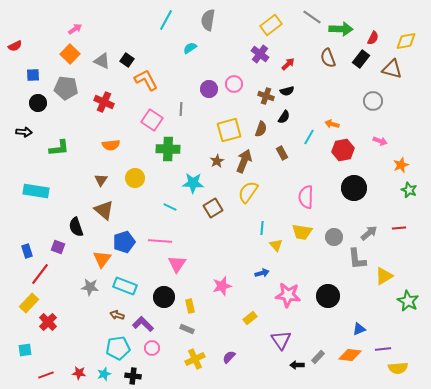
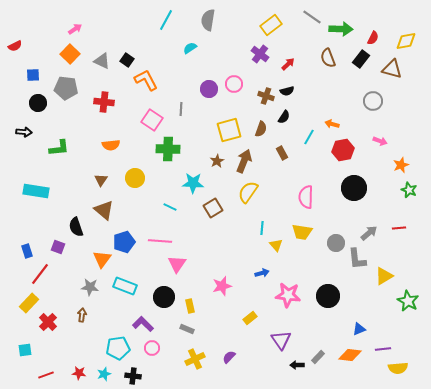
red cross at (104, 102): rotated 18 degrees counterclockwise
gray circle at (334, 237): moved 2 px right, 6 px down
brown arrow at (117, 315): moved 35 px left; rotated 80 degrees clockwise
